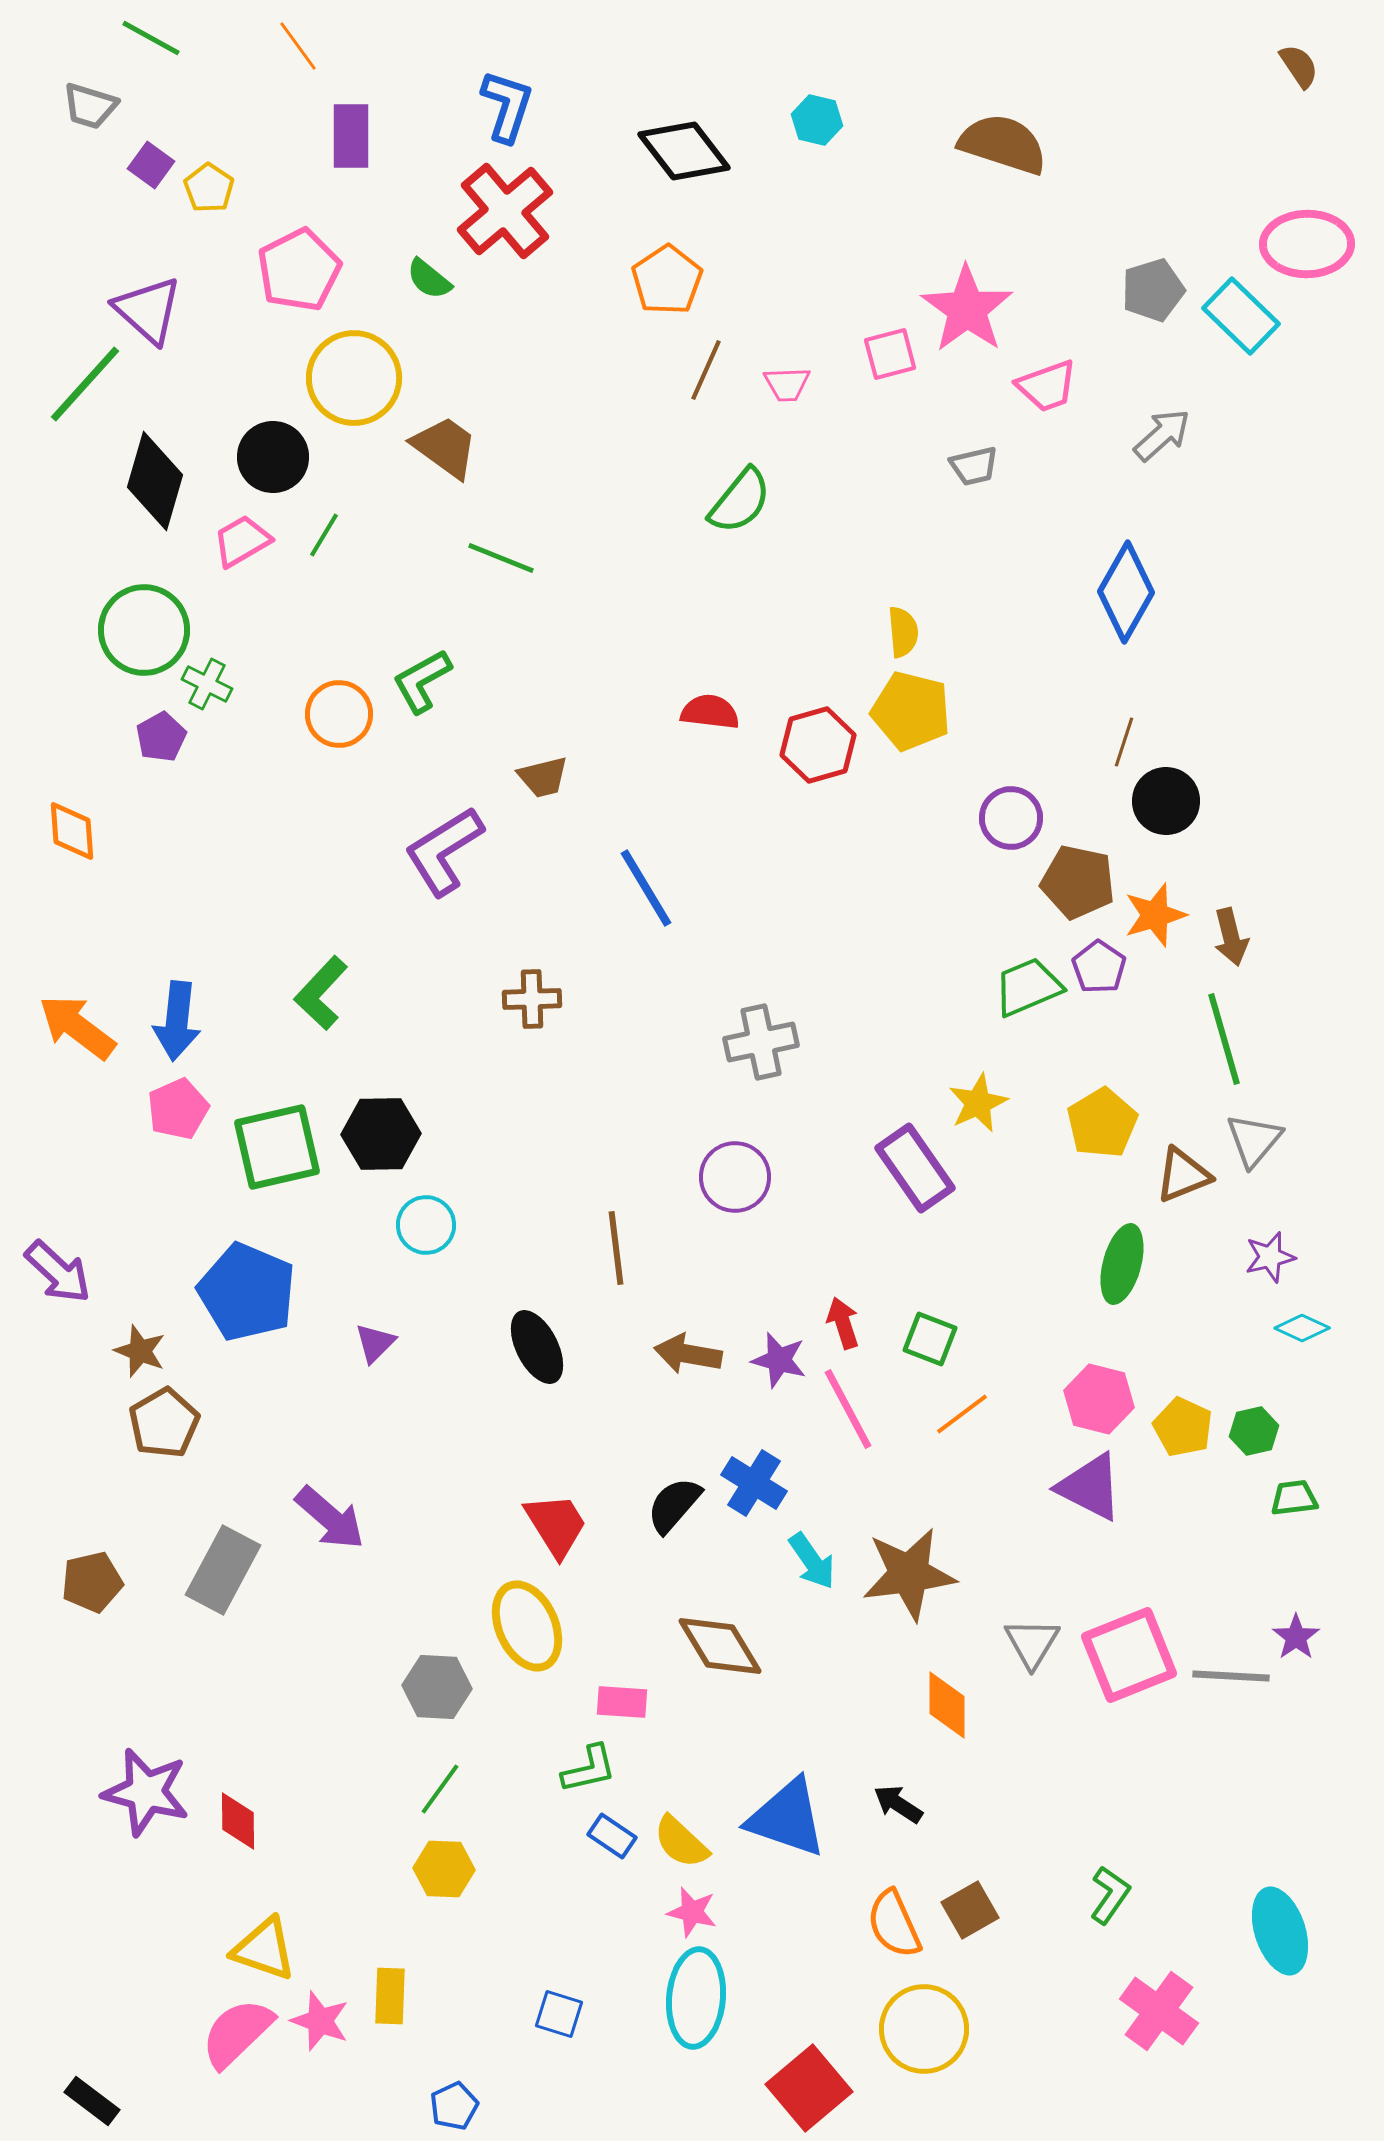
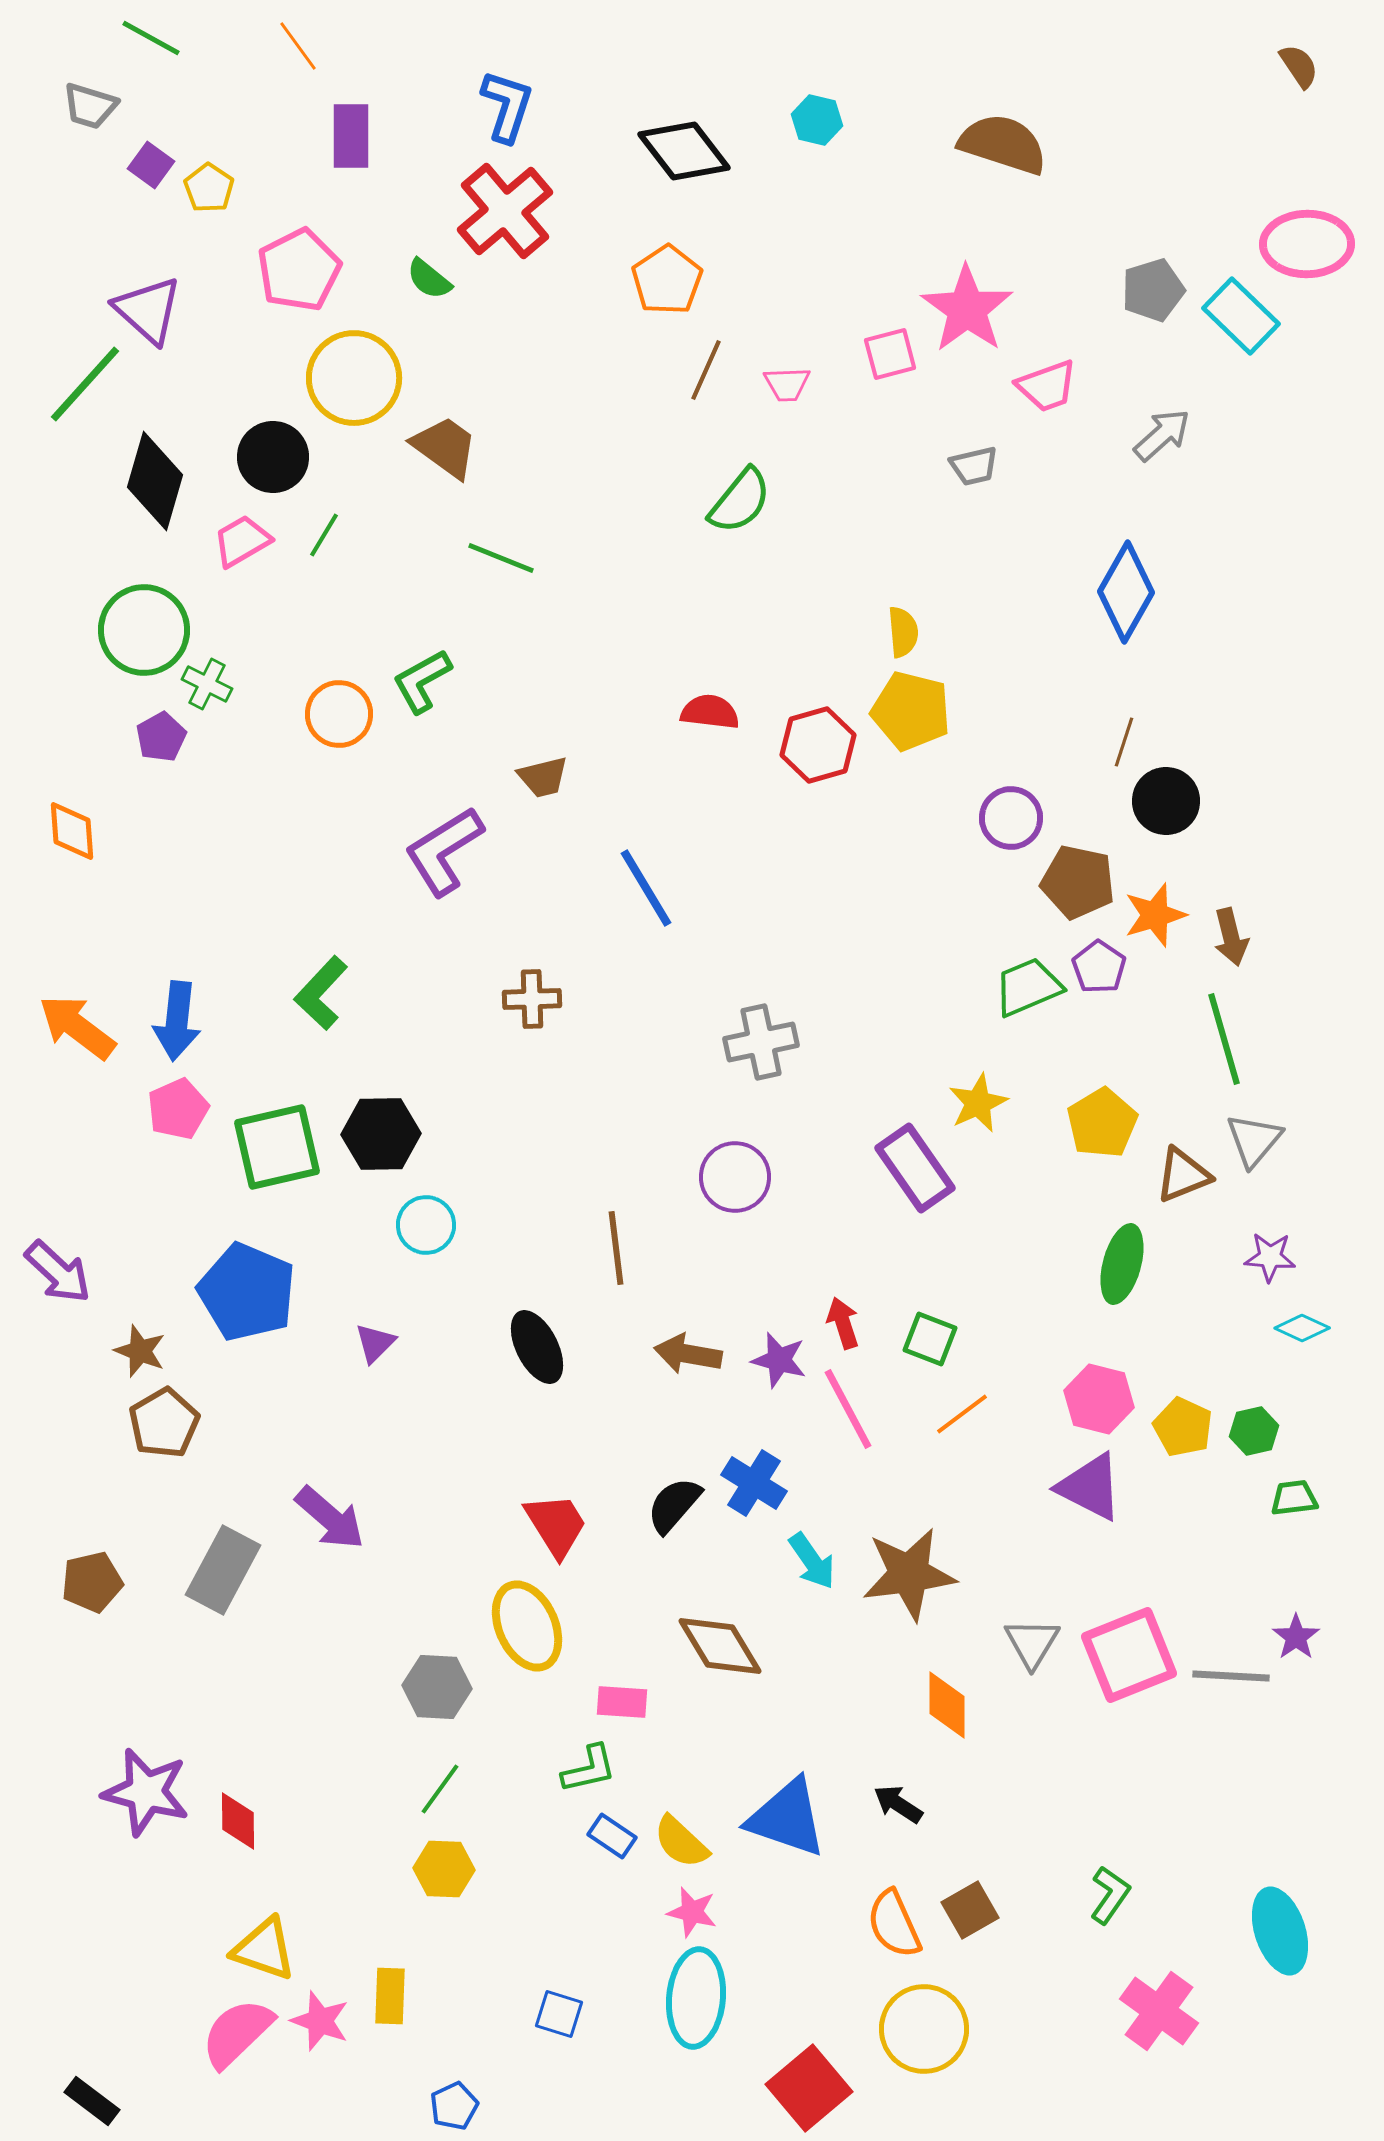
purple star at (1270, 1257): rotated 18 degrees clockwise
